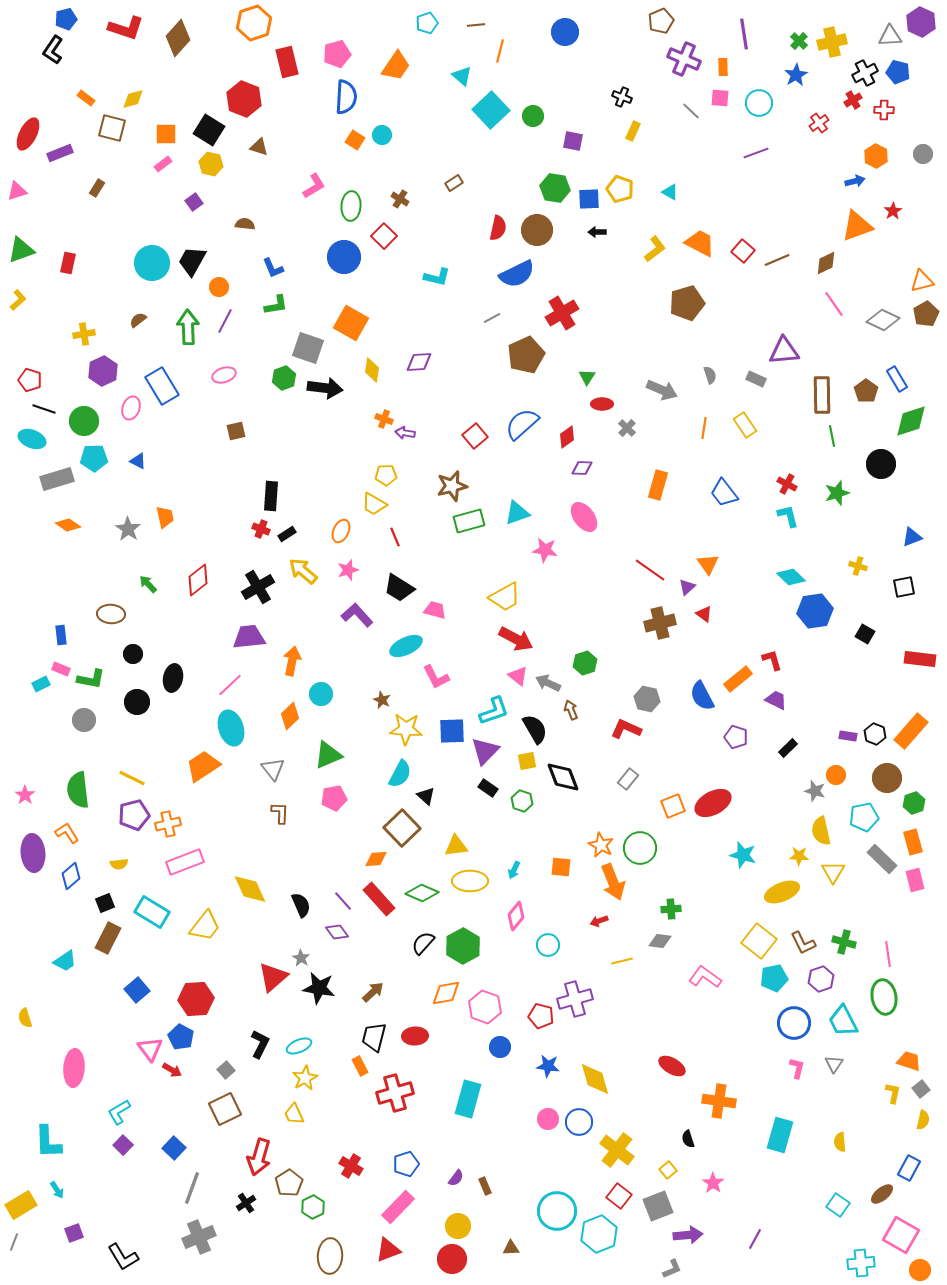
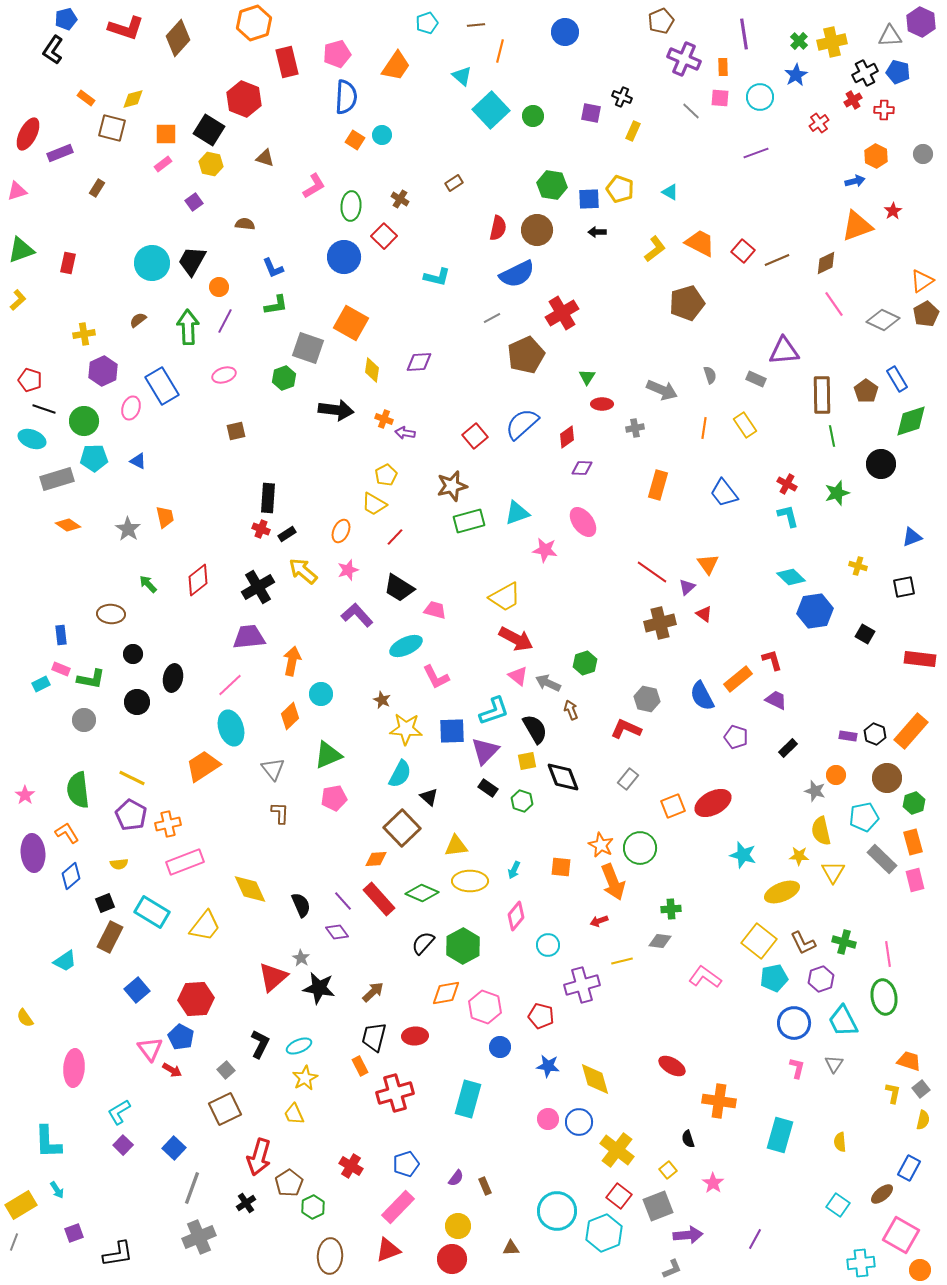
cyan circle at (759, 103): moved 1 px right, 6 px up
purple square at (573, 141): moved 18 px right, 28 px up
brown triangle at (259, 147): moved 6 px right, 11 px down
green hexagon at (555, 188): moved 3 px left, 3 px up
orange triangle at (922, 281): rotated 20 degrees counterclockwise
black arrow at (325, 388): moved 11 px right, 22 px down
gray cross at (627, 428): moved 8 px right; rotated 36 degrees clockwise
yellow pentagon at (386, 475): rotated 25 degrees counterclockwise
black rectangle at (271, 496): moved 3 px left, 2 px down
pink ellipse at (584, 517): moved 1 px left, 5 px down
red line at (395, 537): rotated 66 degrees clockwise
red line at (650, 570): moved 2 px right, 2 px down
black triangle at (426, 796): moved 3 px right, 1 px down
purple pentagon at (134, 815): moved 3 px left; rotated 28 degrees counterclockwise
brown rectangle at (108, 938): moved 2 px right, 1 px up
purple cross at (575, 999): moved 7 px right, 14 px up
yellow semicircle at (25, 1018): rotated 18 degrees counterclockwise
cyan hexagon at (599, 1234): moved 5 px right, 1 px up
black L-shape at (123, 1257): moved 5 px left, 3 px up; rotated 68 degrees counterclockwise
